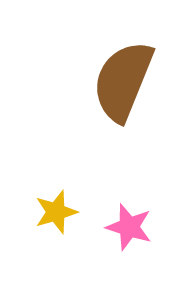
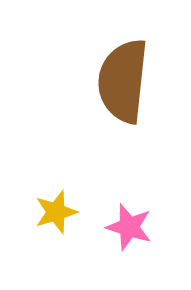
brown semicircle: rotated 16 degrees counterclockwise
